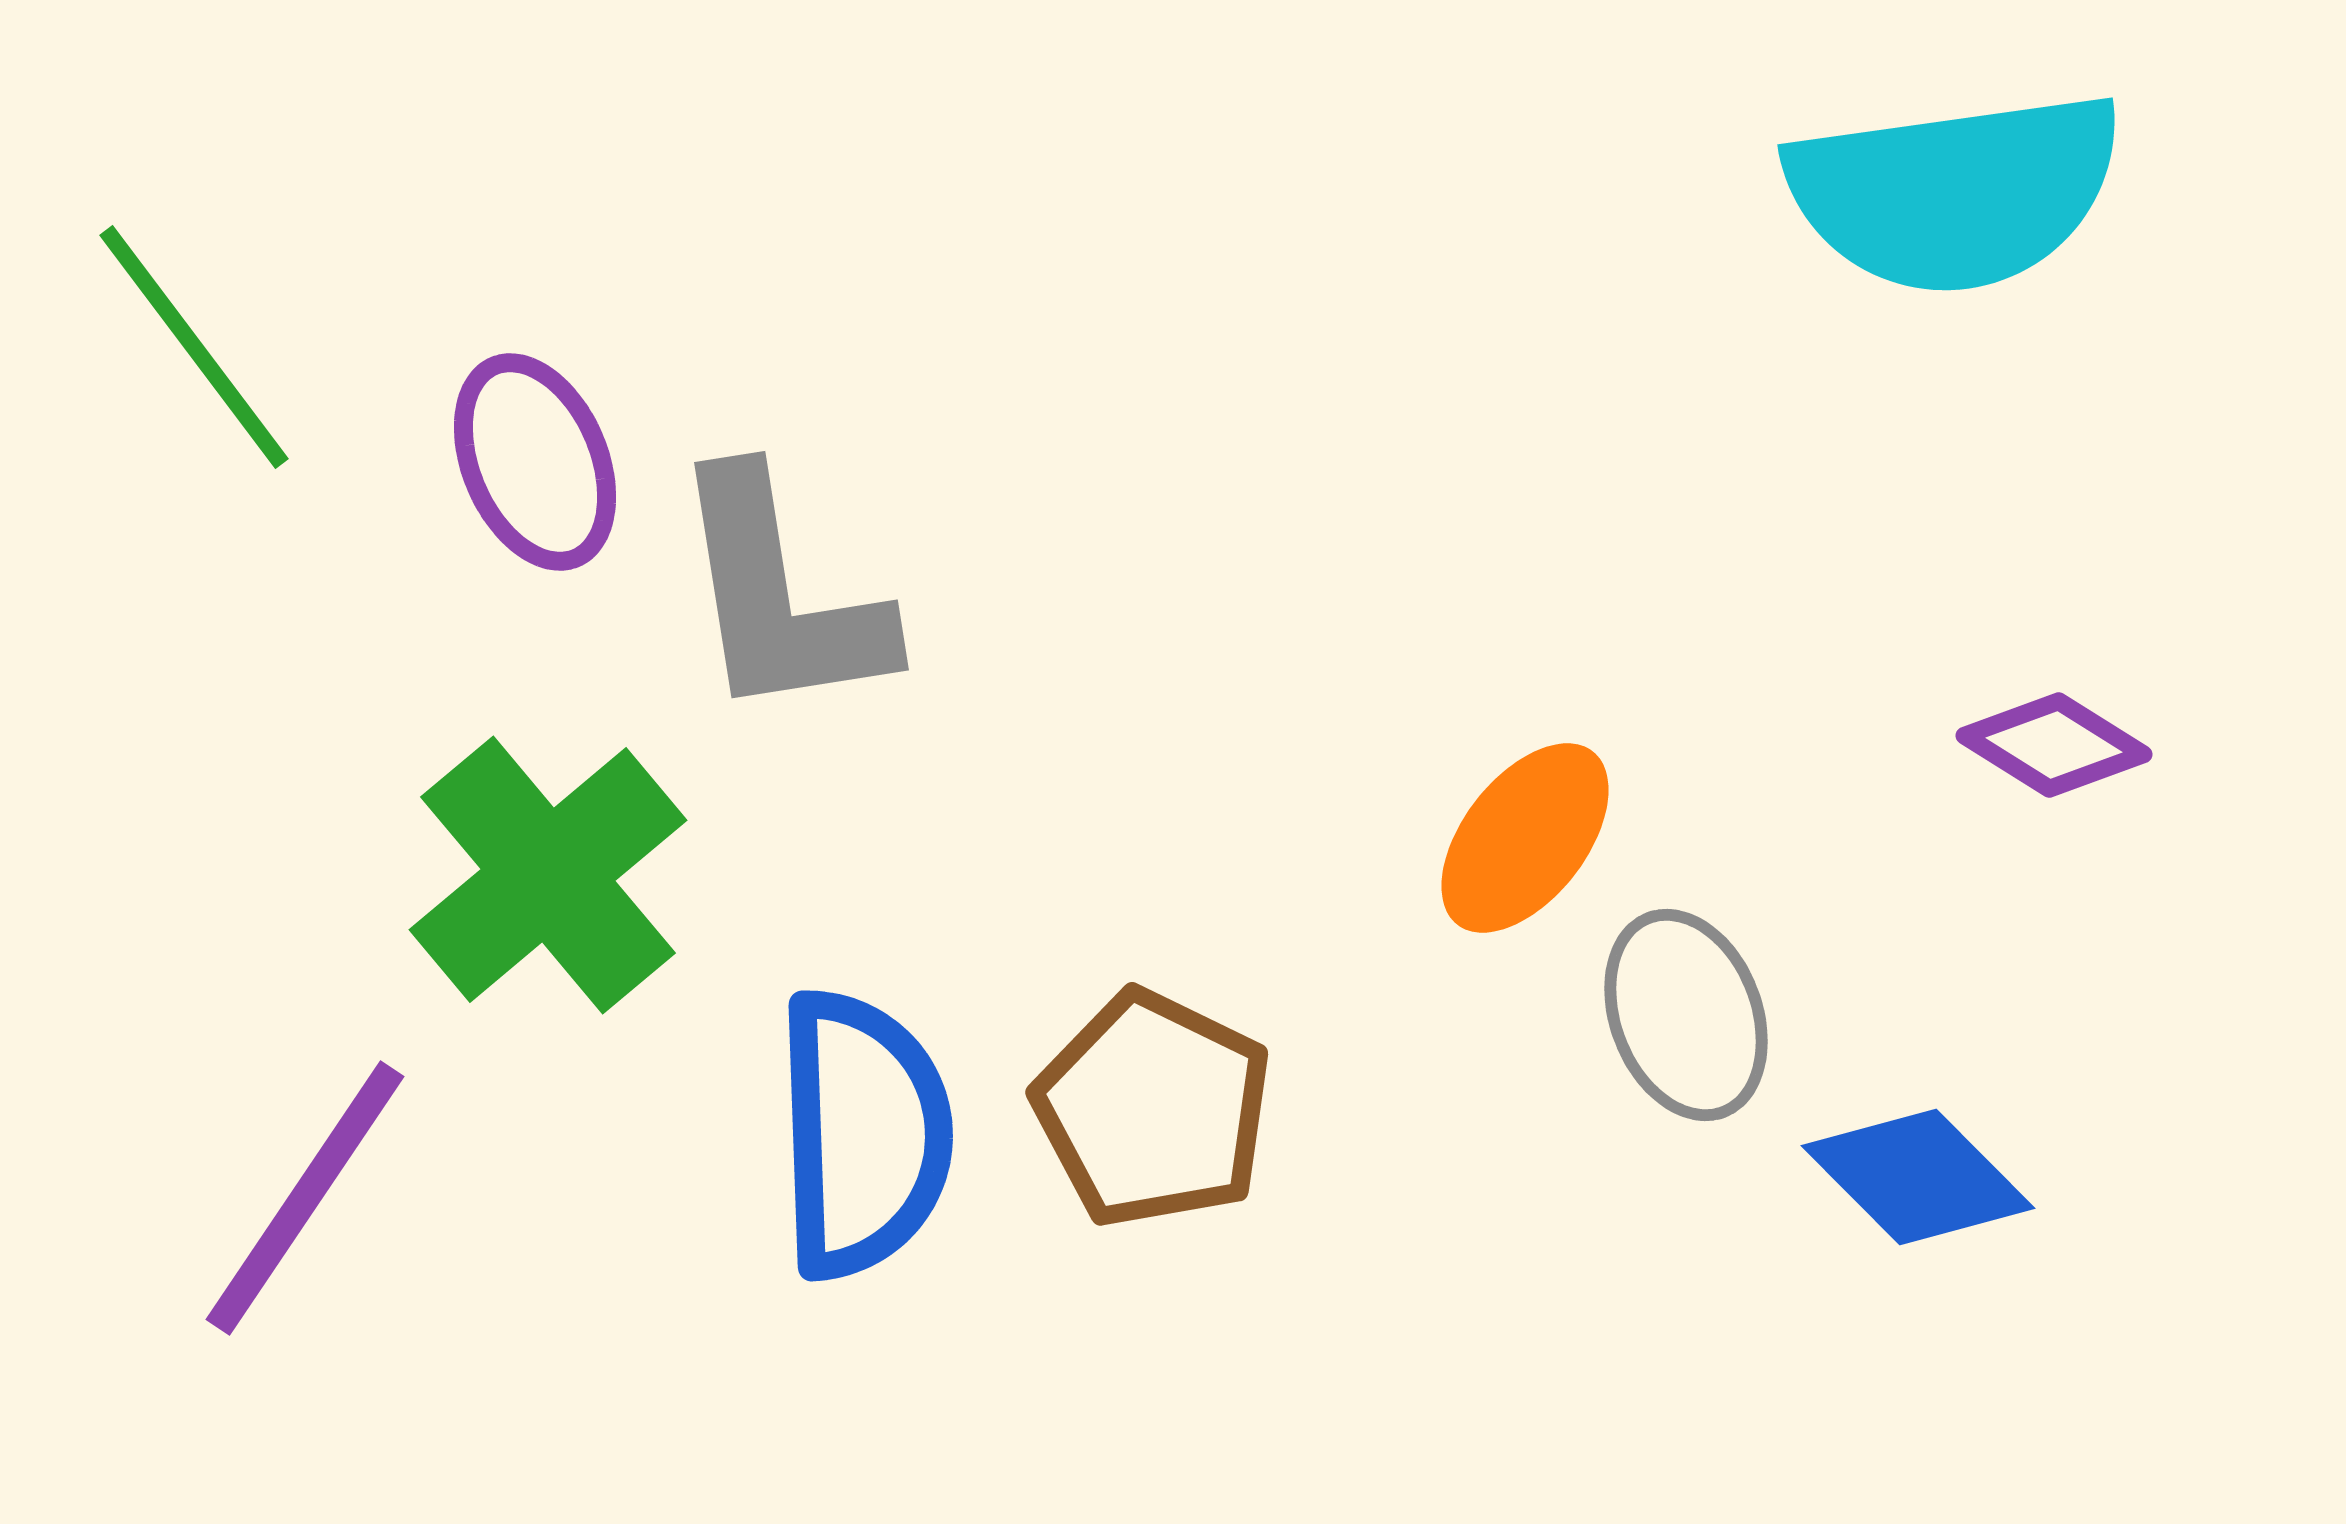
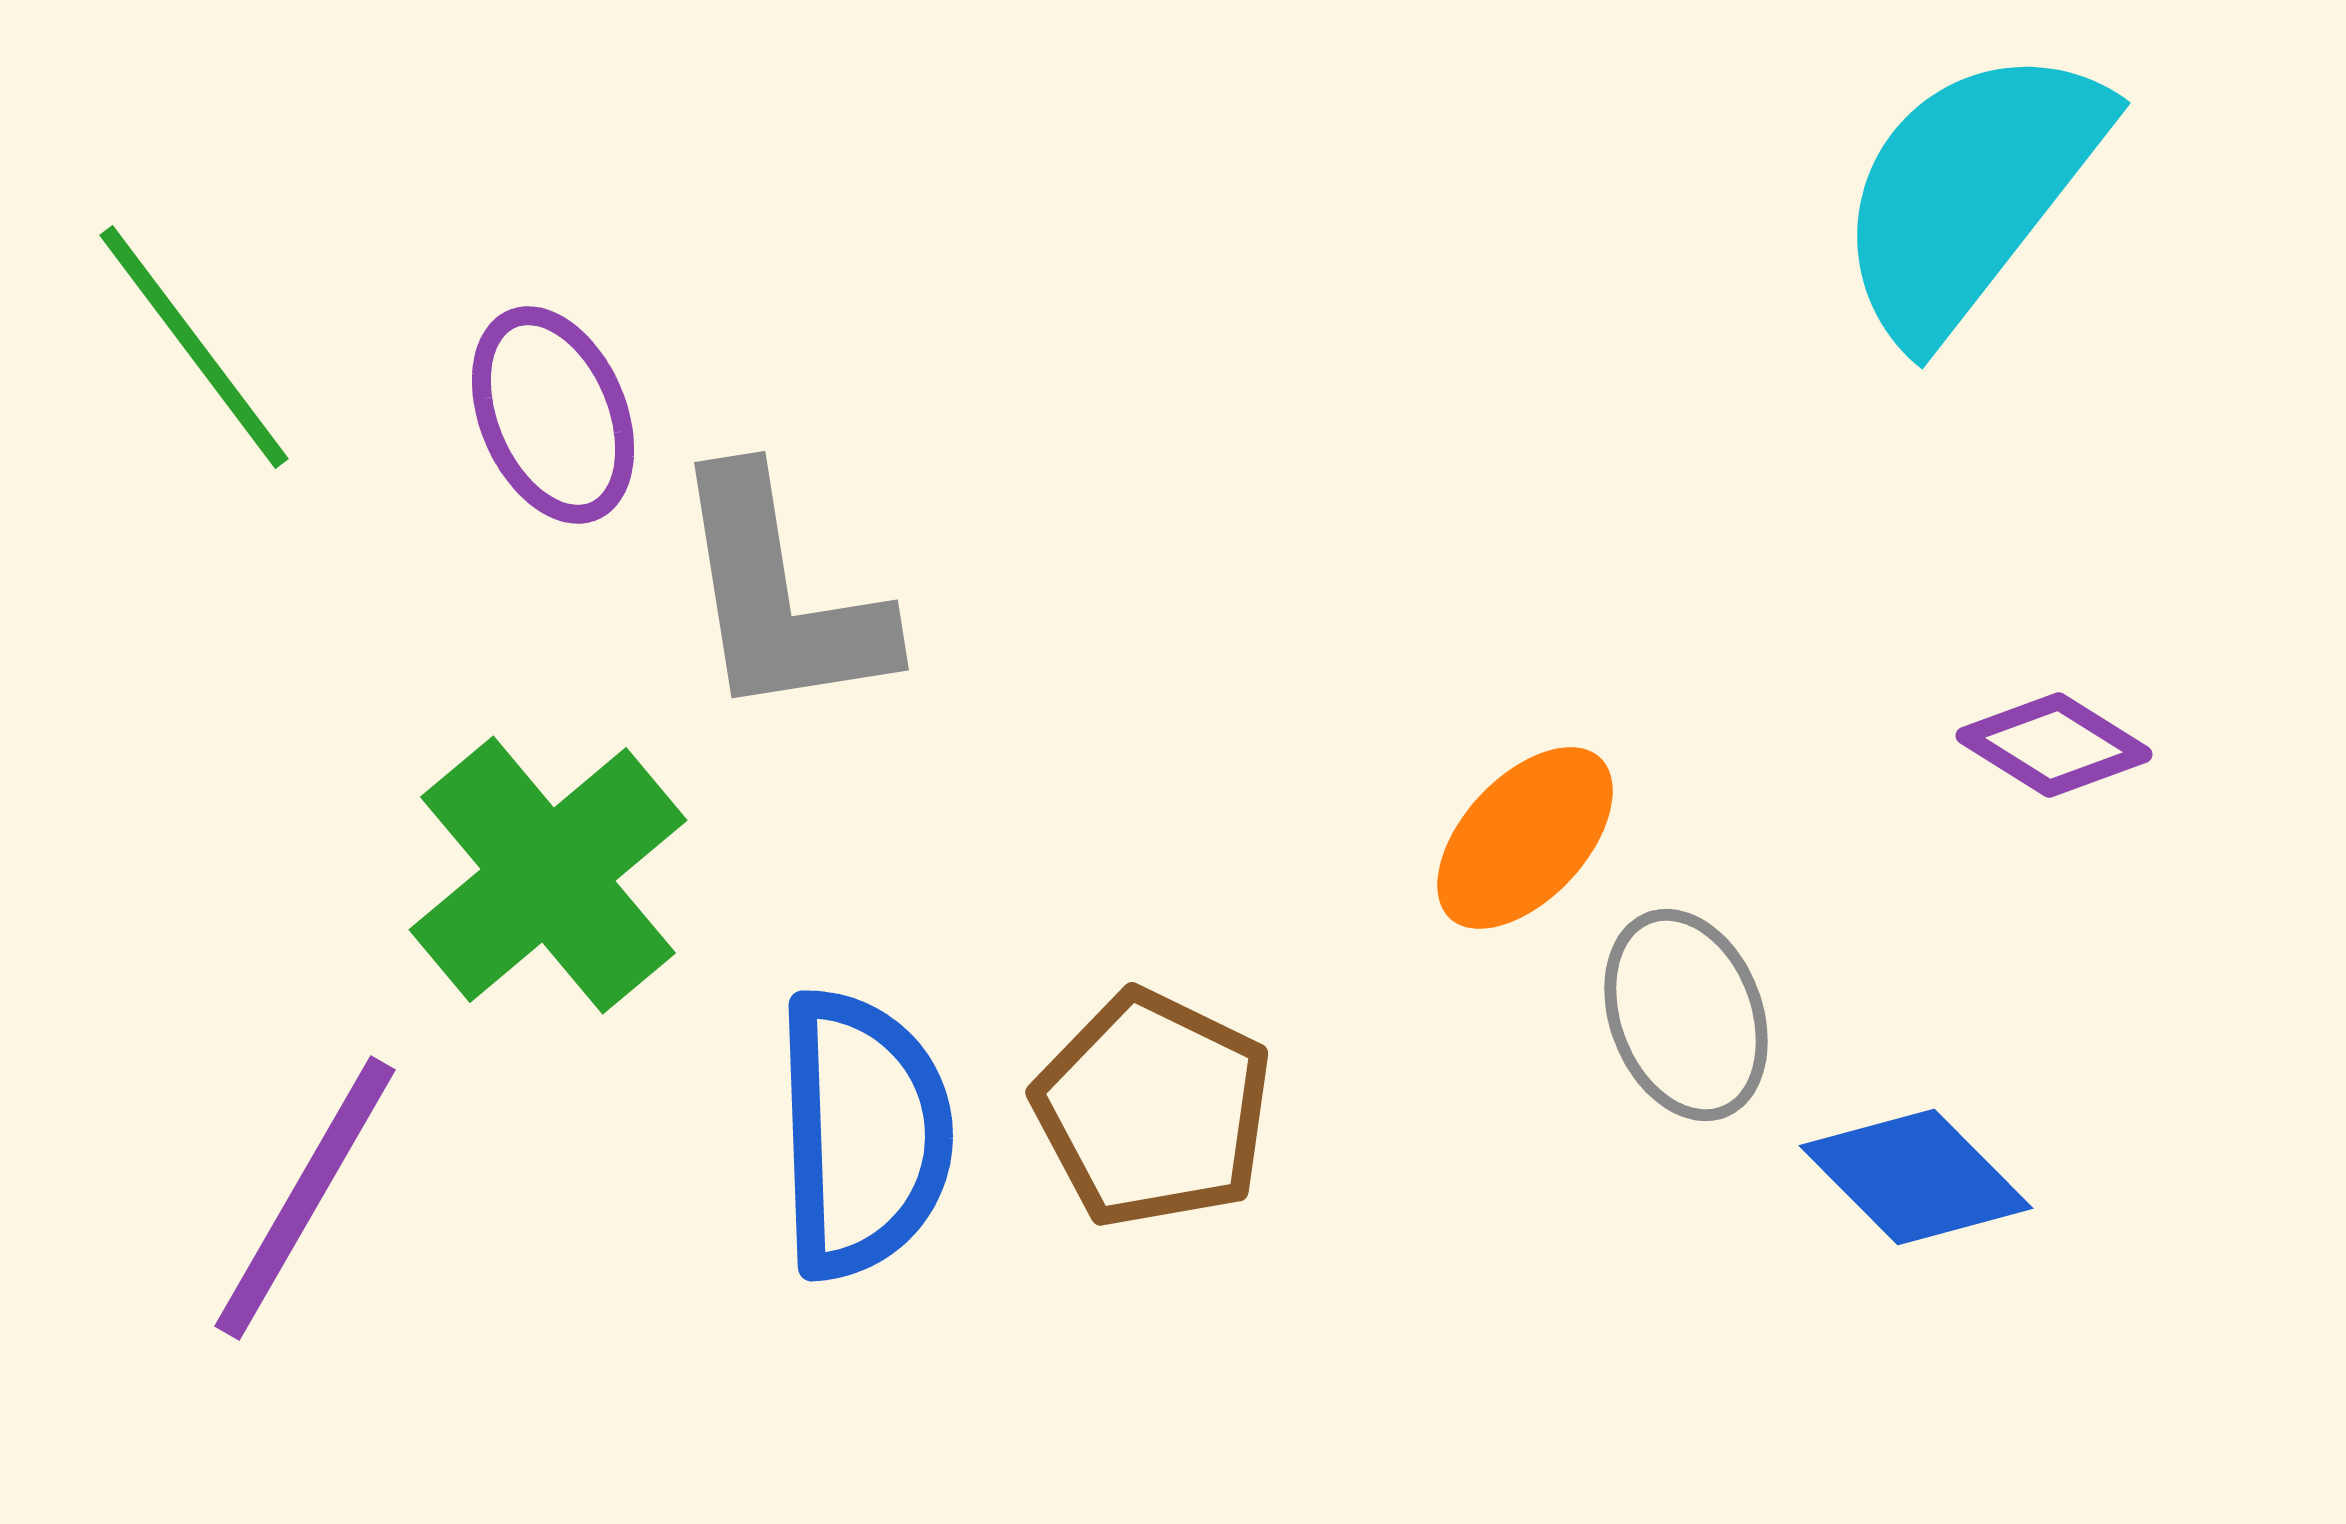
cyan semicircle: moved 15 px right; rotated 136 degrees clockwise
purple ellipse: moved 18 px right, 47 px up
orange ellipse: rotated 5 degrees clockwise
blue diamond: moved 2 px left
purple line: rotated 4 degrees counterclockwise
